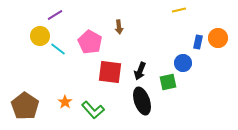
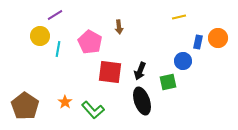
yellow line: moved 7 px down
cyan line: rotated 63 degrees clockwise
blue circle: moved 2 px up
